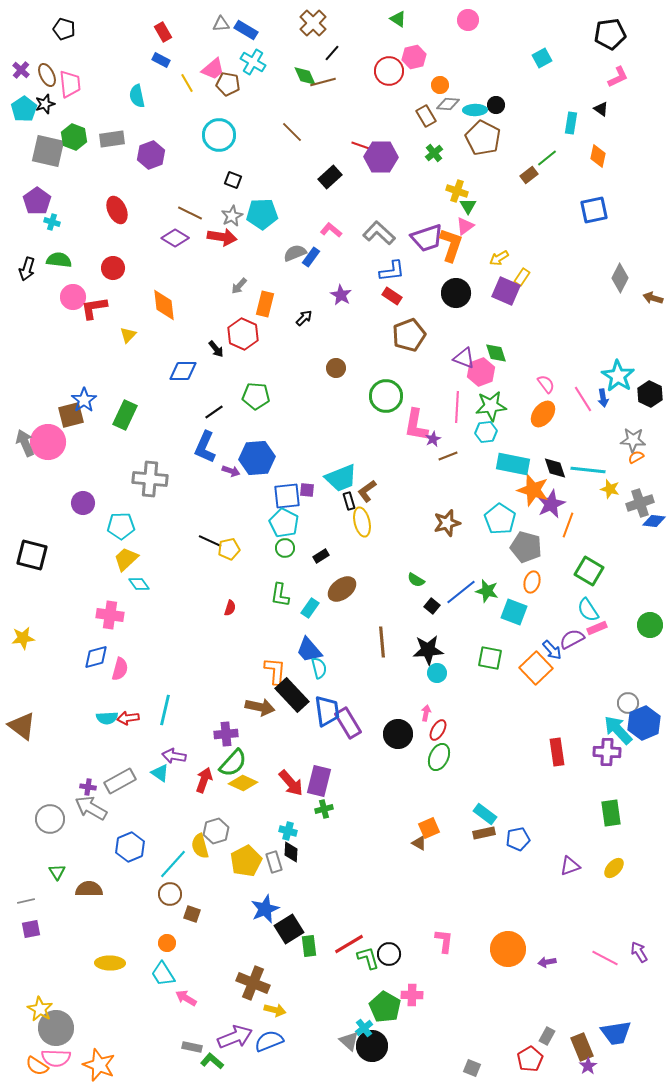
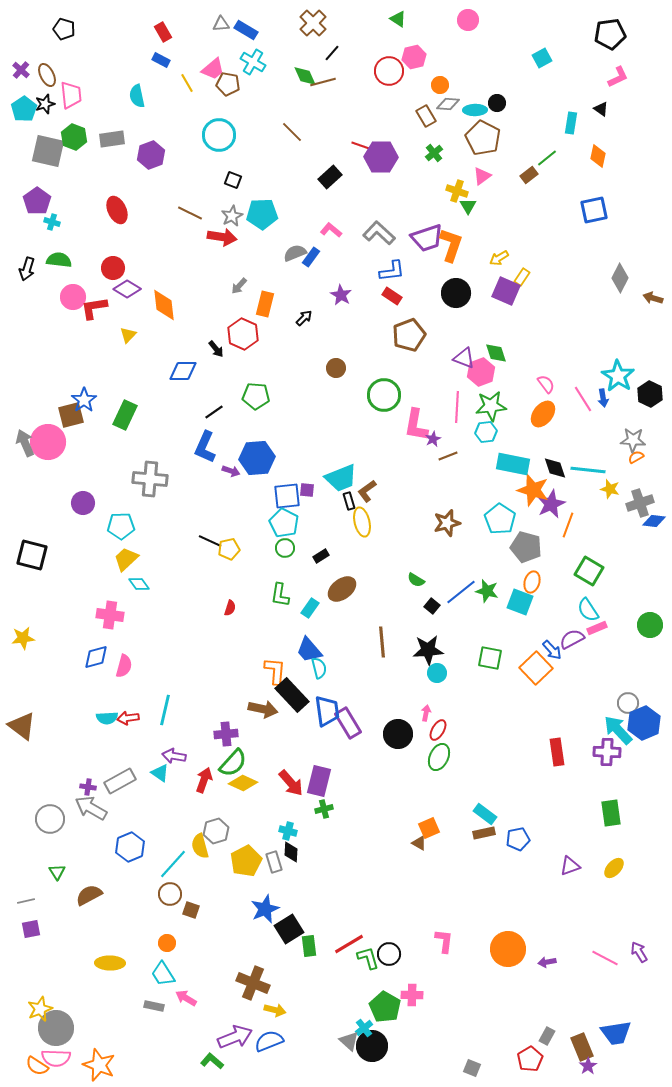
pink trapezoid at (70, 84): moved 1 px right, 11 px down
black circle at (496, 105): moved 1 px right, 2 px up
pink triangle at (465, 226): moved 17 px right, 50 px up
purple diamond at (175, 238): moved 48 px left, 51 px down
green circle at (386, 396): moved 2 px left, 1 px up
cyan square at (514, 612): moved 6 px right, 10 px up
pink semicircle at (120, 669): moved 4 px right, 3 px up
brown arrow at (260, 707): moved 3 px right, 2 px down
brown semicircle at (89, 889): moved 6 px down; rotated 28 degrees counterclockwise
brown square at (192, 914): moved 1 px left, 4 px up
yellow star at (40, 1009): rotated 20 degrees clockwise
gray rectangle at (192, 1047): moved 38 px left, 41 px up
